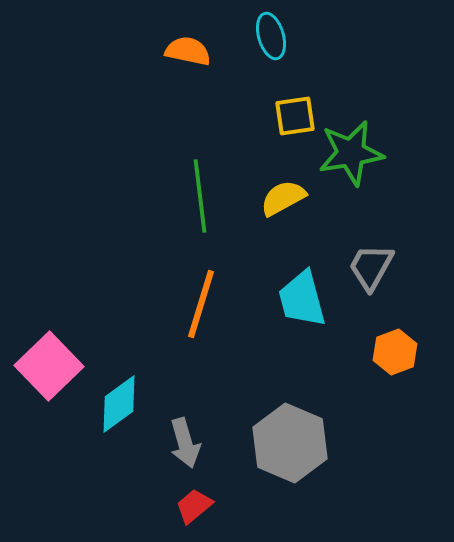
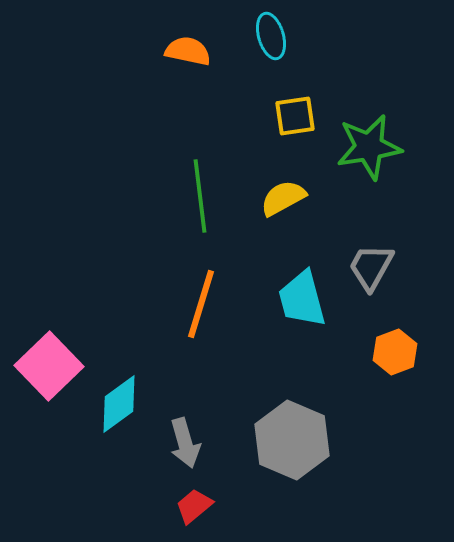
green star: moved 18 px right, 6 px up
gray hexagon: moved 2 px right, 3 px up
